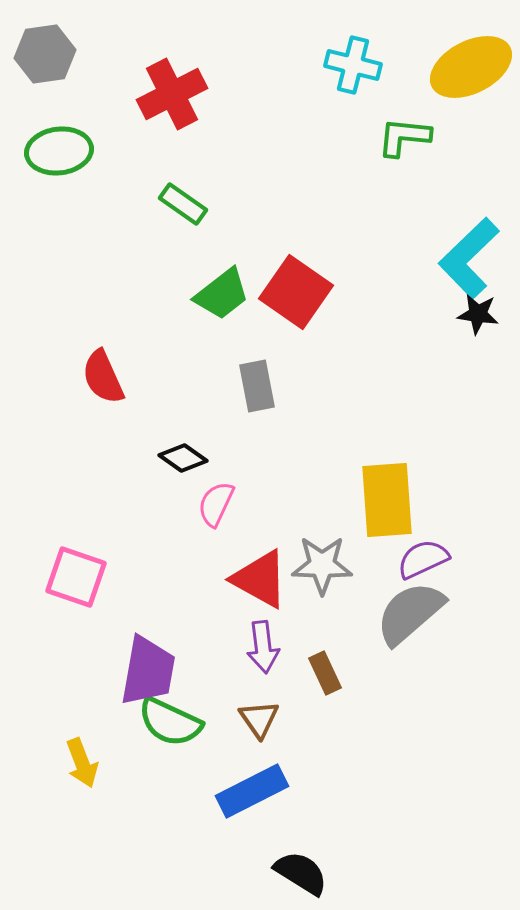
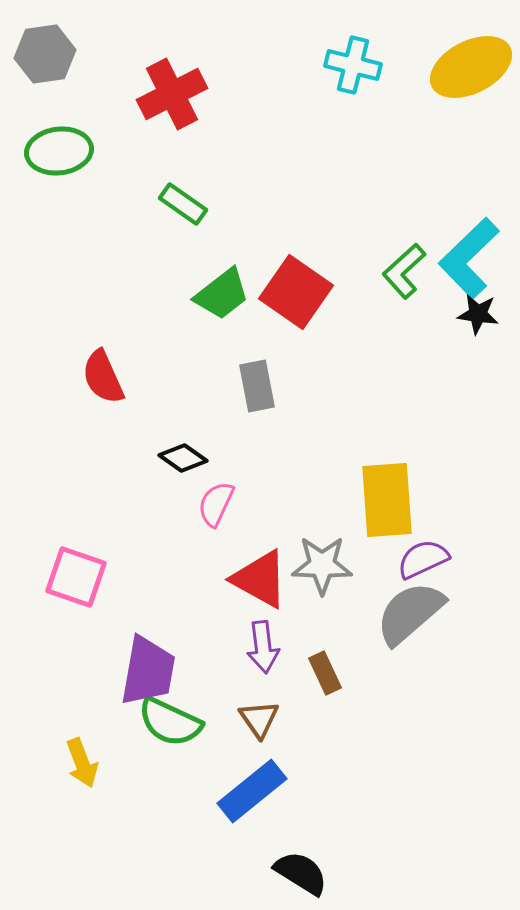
green L-shape: moved 134 px down; rotated 48 degrees counterclockwise
blue rectangle: rotated 12 degrees counterclockwise
